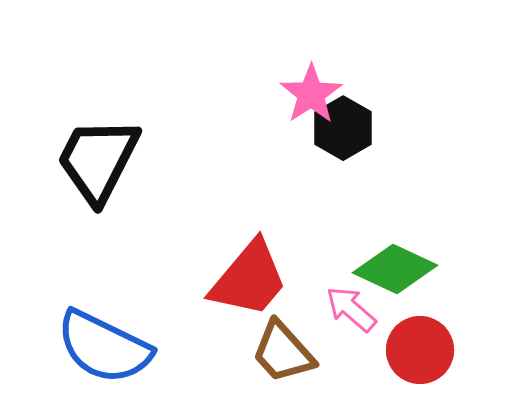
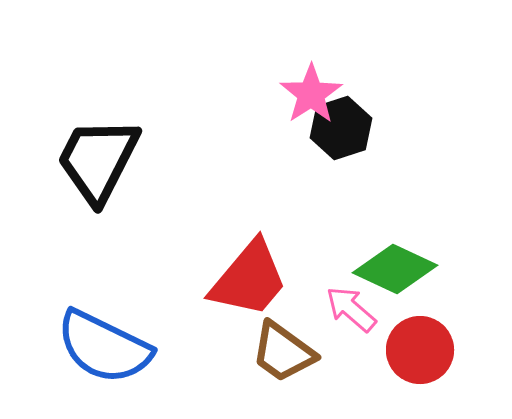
black hexagon: moved 2 px left; rotated 12 degrees clockwise
brown trapezoid: rotated 12 degrees counterclockwise
